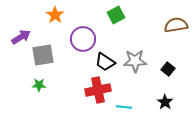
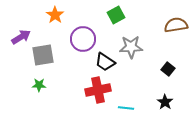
gray star: moved 4 px left, 14 px up
cyan line: moved 2 px right, 1 px down
